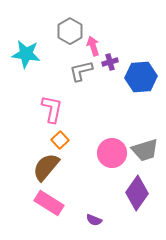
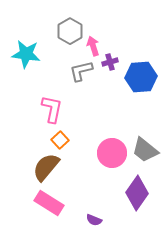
gray trapezoid: rotated 56 degrees clockwise
